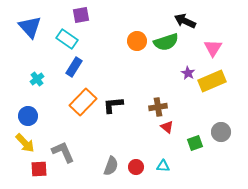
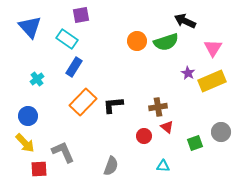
red circle: moved 8 px right, 31 px up
